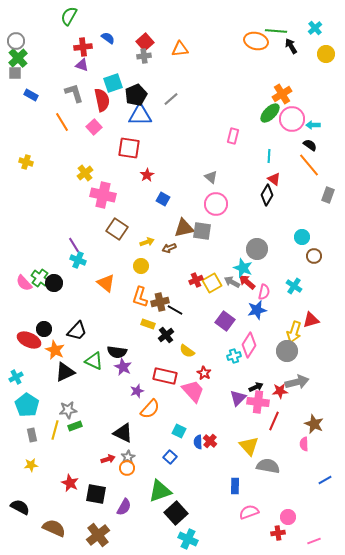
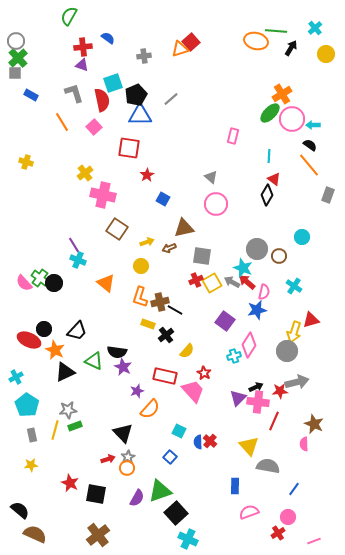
red square at (145, 42): moved 46 px right
black arrow at (291, 46): moved 2 px down; rotated 63 degrees clockwise
orange triangle at (180, 49): rotated 12 degrees counterclockwise
gray square at (202, 231): moved 25 px down
brown circle at (314, 256): moved 35 px left
yellow semicircle at (187, 351): rotated 84 degrees counterclockwise
black triangle at (123, 433): rotated 20 degrees clockwise
blue line at (325, 480): moved 31 px left, 9 px down; rotated 24 degrees counterclockwise
black semicircle at (20, 507): moved 3 px down; rotated 12 degrees clockwise
purple semicircle at (124, 507): moved 13 px right, 9 px up
brown semicircle at (54, 528): moved 19 px left, 6 px down
red cross at (278, 533): rotated 24 degrees counterclockwise
